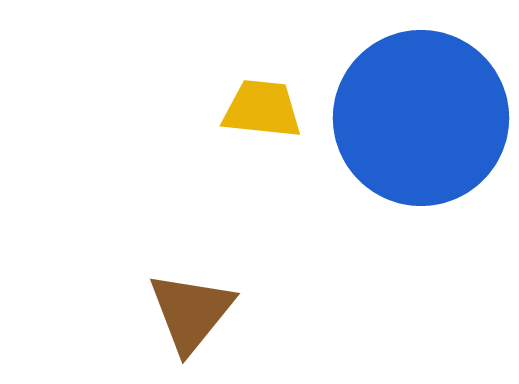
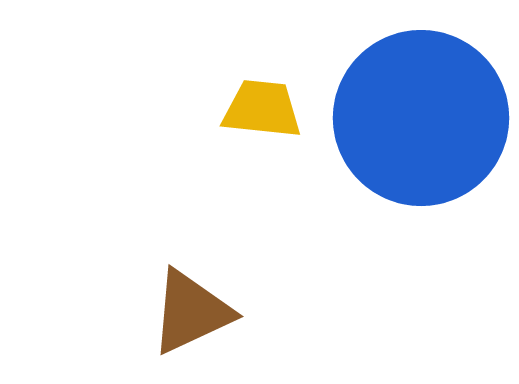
brown triangle: rotated 26 degrees clockwise
